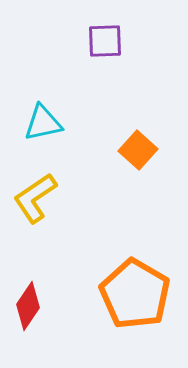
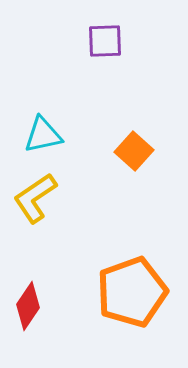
cyan triangle: moved 12 px down
orange square: moved 4 px left, 1 px down
orange pentagon: moved 3 px left, 2 px up; rotated 22 degrees clockwise
